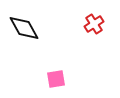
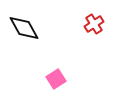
pink square: rotated 24 degrees counterclockwise
